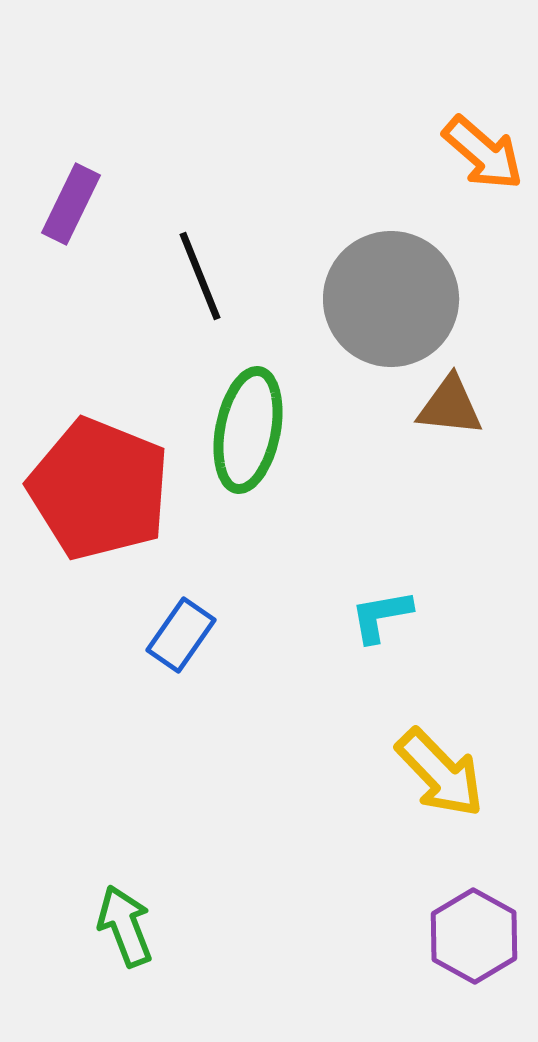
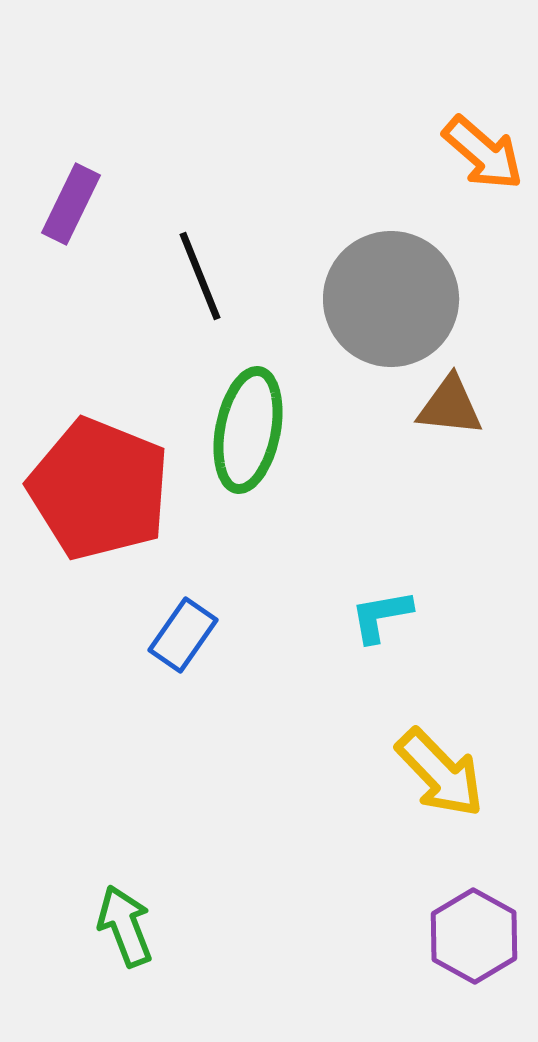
blue rectangle: moved 2 px right
